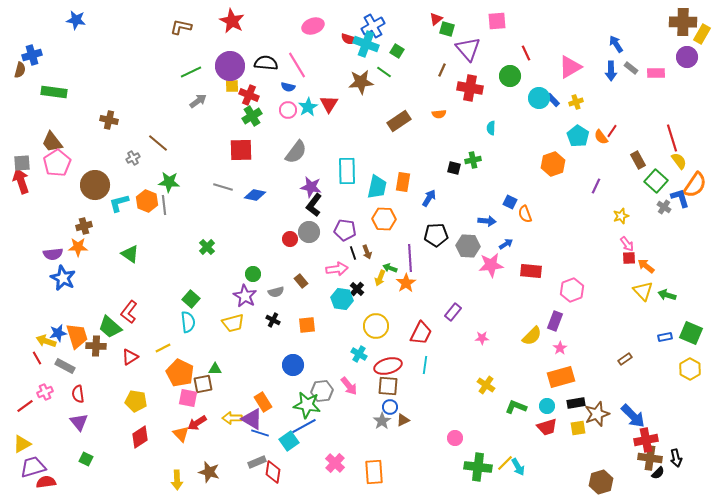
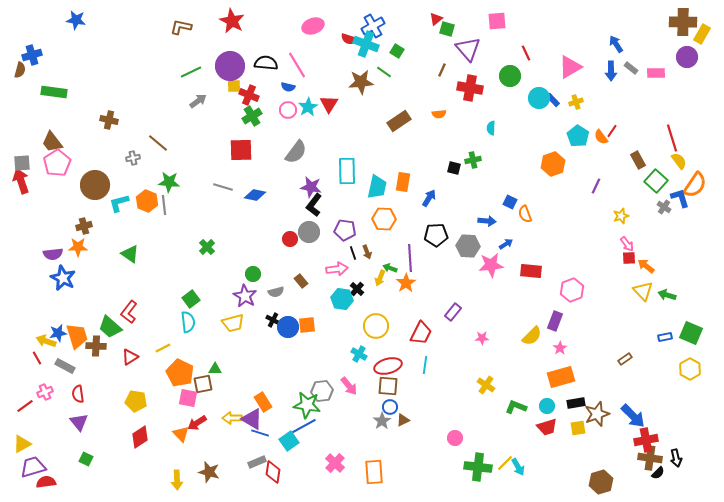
yellow square at (232, 86): moved 2 px right
gray cross at (133, 158): rotated 16 degrees clockwise
green square at (191, 299): rotated 12 degrees clockwise
blue circle at (293, 365): moved 5 px left, 38 px up
